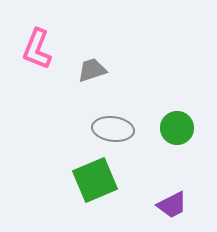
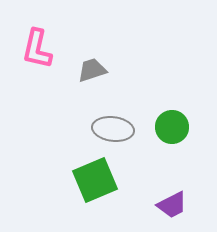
pink L-shape: rotated 9 degrees counterclockwise
green circle: moved 5 px left, 1 px up
